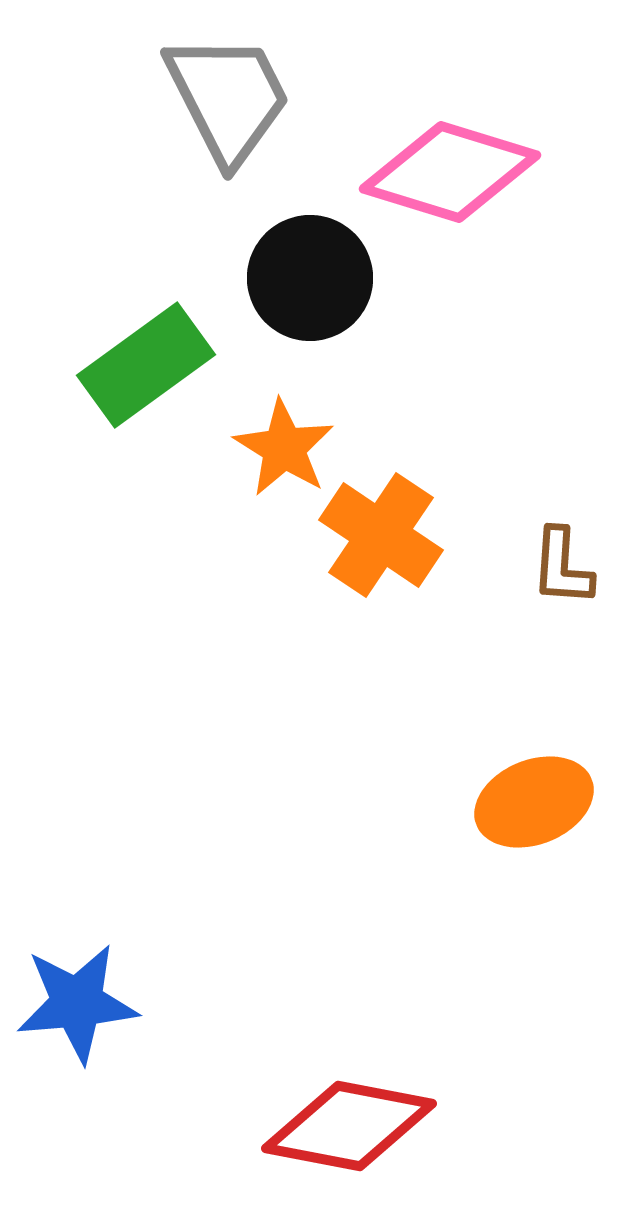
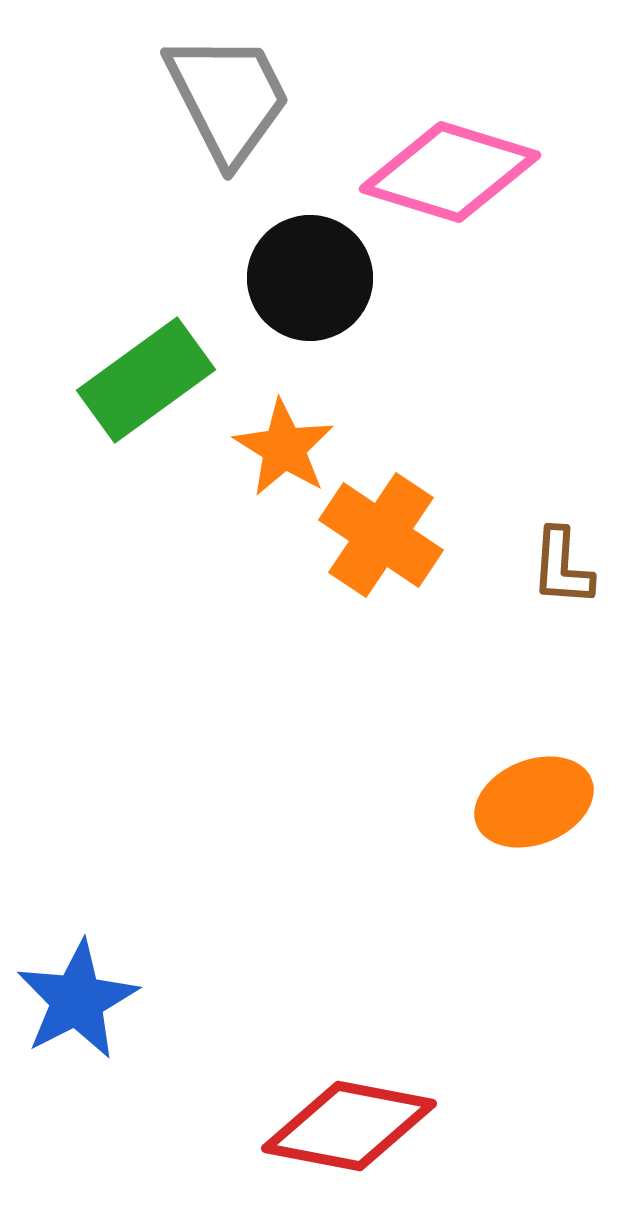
green rectangle: moved 15 px down
blue star: moved 3 px up; rotated 22 degrees counterclockwise
